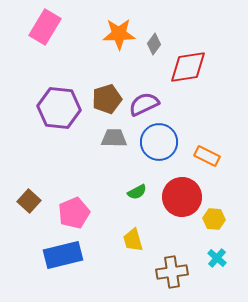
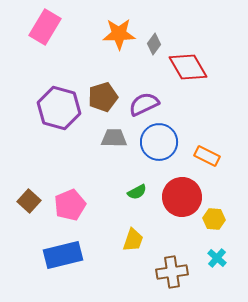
red diamond: rotated 69 degrees clockwise
brown pentagon: moved 4 px left, 2 px up
purple hexagon: rotated 9 degrees clockwise
pink pentagon: moved 4 px left, 8 px up
yellow trapezoid: rotated 145 degrees counterclockwise
